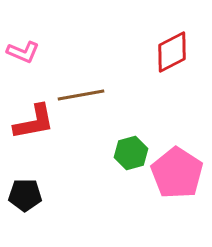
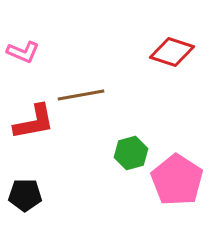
red diamond: rotated 45 degrees clockwise
pink pentagon: moved 7 px down
